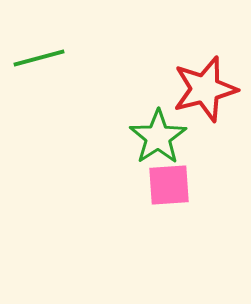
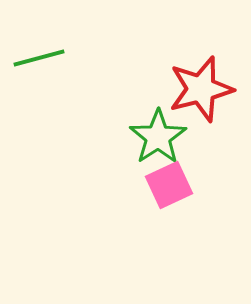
red star: moved 4 px left
pink square: rotated 21 degrees counterclockwise
